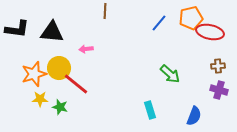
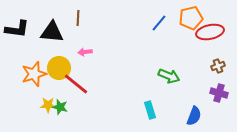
brown line: moved 27 px left, 7 px down
red ellipse: rotated 24 degrees counterclockwise
pink arrow: moved 1 px left, 3 px down
brown cross: rotated 16 degrees counterclockwise
green arrow: moved 1 px left, 2 px down; rotated 20 degrees counterclockwise
purple cross: moved 3 px down
yellow star: moved 8 px right, 6 px down
